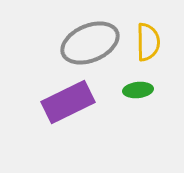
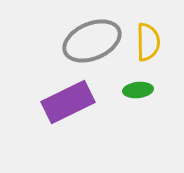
gray ellipse: moved 2 px right, 2 px up
